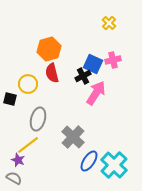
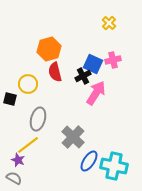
red semicircle: moved 3 px right, 1 px up
cyan cross: moved 1 px down; rotated 32 degrees counterclockwise
